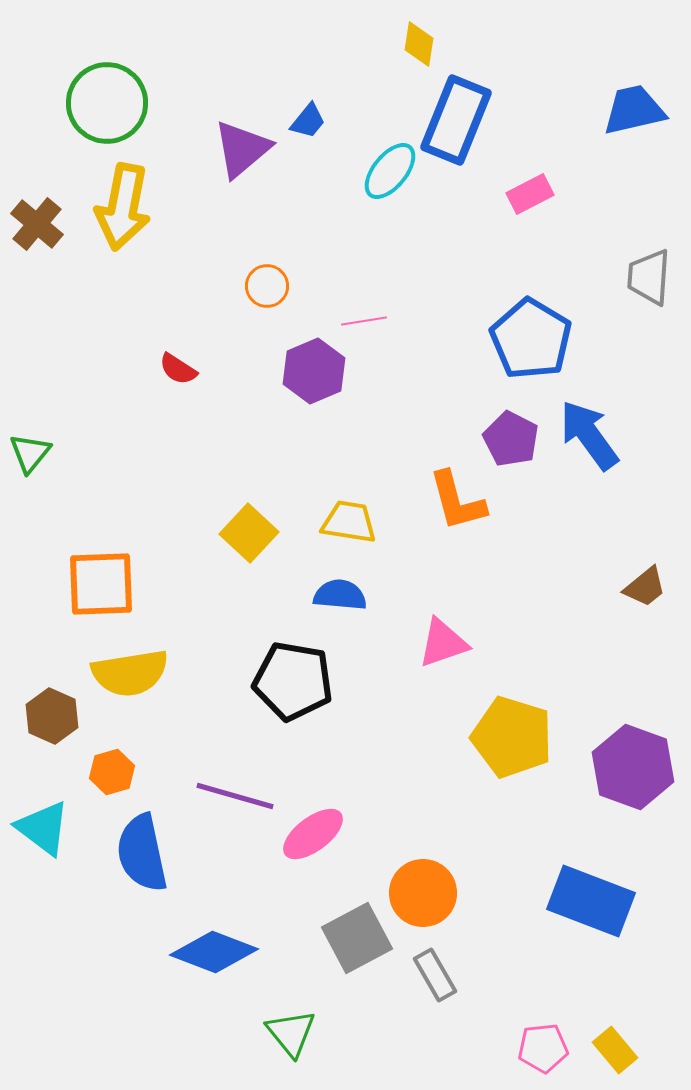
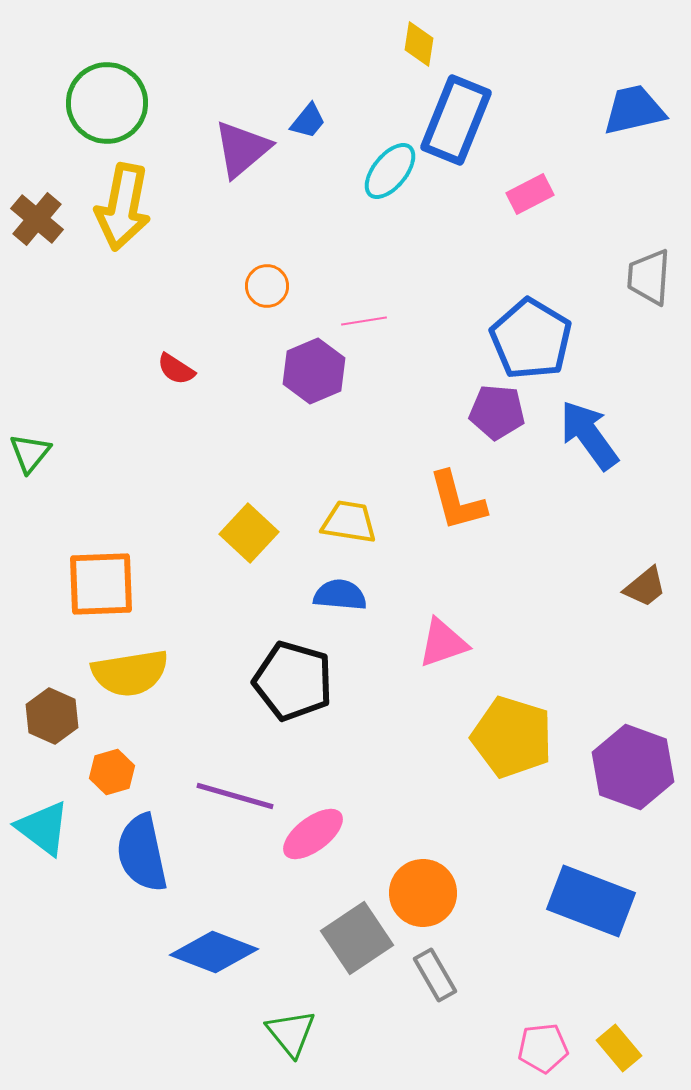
brown cross at (37, 224): moved 5 px up
red semicircle at (178, 369): moved 2 px left
purple pentagon at (511, 439): moved 14 px left, 27 px up; rotated 22 degrees counterclockwise
black pentagon at (293, 681): rotated 6 degrees clockwise
gray square at (357, 938): rotated 6 degrees counterclockwise
yellow rectangle at (615, 1050): moved 4 px right, 2 px up
